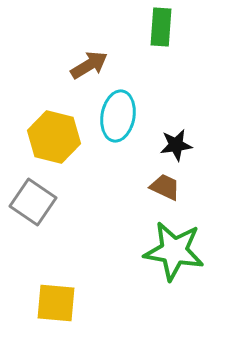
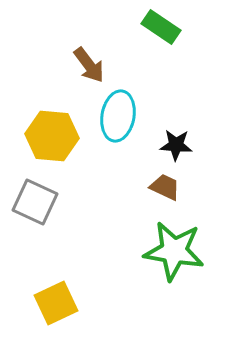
green rectangle: rotated 60 degrees counterclockwise
brown arrow: rotated 84 degrees clockwise
yellow hexagon: moved 2 px left, 1 px up; rotated 9 degrees counterclockwise
black star: rotated 12 degrees clockwise
gray square: moved 2 px right; rotated 9 degrees counterclockwise
yellow square: rotated 30 degrees counterclockwise
